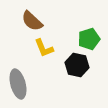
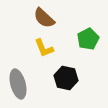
brown semicircle: moved 12 px right, 3 px up
green pentagon: moved 1 px left; rotated 10 degrees counterclockwise
black hexagon: moved 11 px left, 13 px down
